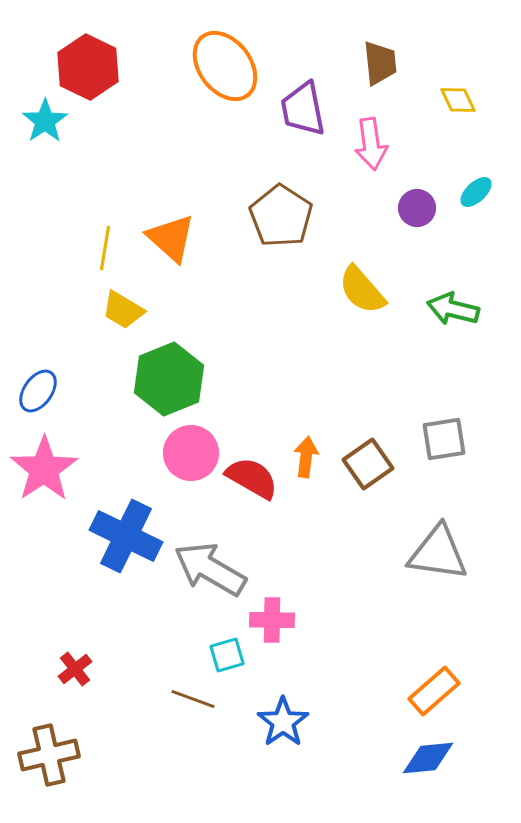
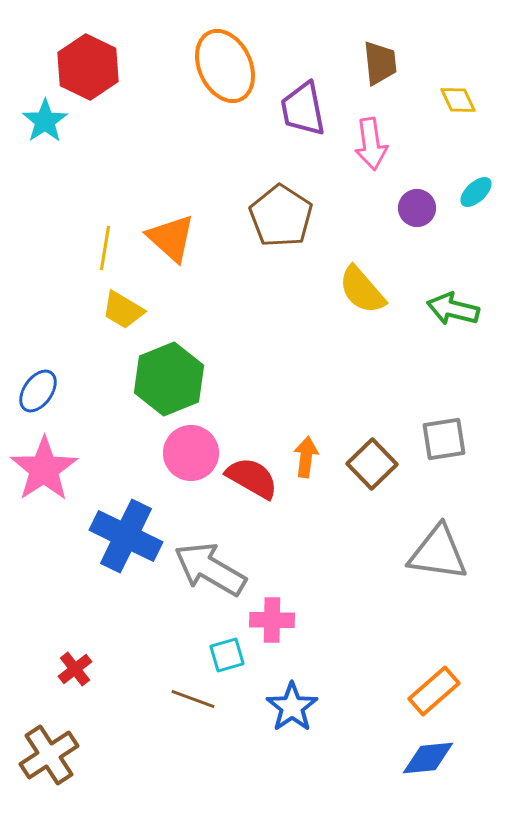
orange ellipse: rotated 12 degrees clockwise
brown square: moved 4 px right; rotated 9 degrees counterclockwise
blue star: moved 9 px right, 15 px up
brown cross: rotated 20 degrees counterclockwise
